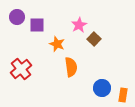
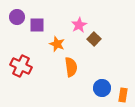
red cross: moved 3 px up; rotated 25 degrees counterclockwise
